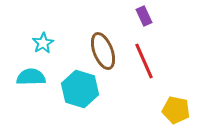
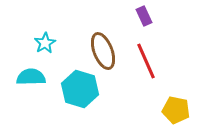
cyan star: moved 2 px right
red line: moved 2 px right
